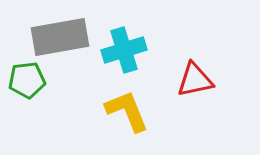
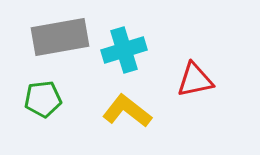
green pentagon: moved 16 px right, 19 px down
yellow L-shape: rotated 30 degrees counterclockwise
